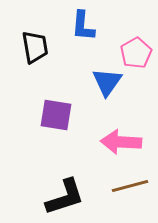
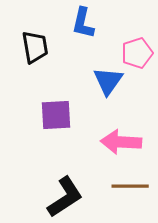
blue L-shape: moved 3 px up; rotated 8 degrees clockwise
pink pentagon: moved 1 px right; rotated 12 degrees clockwise
blue triangle: moved 1 px right, 1 px up
purple square: rotated 12 degrees counterclockwise
brown line: rotated 15 degrees clockwise
black L-shape: rotated 15 degrees counterclockwise
